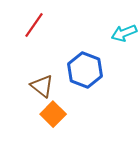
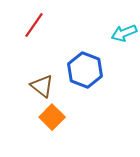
orange square: moved 1 px left, 3 px down
